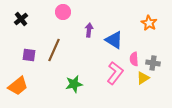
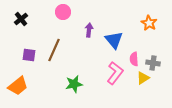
blue triangle: rotated 18 degrees clockwise
